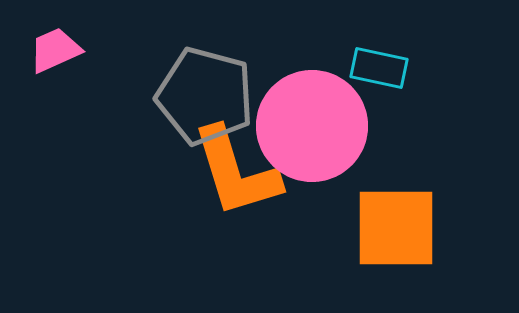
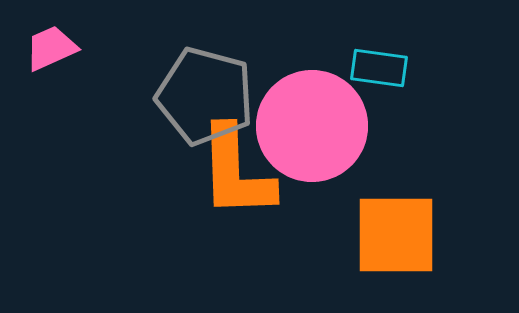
pink trapezoid: moved 4 px left, 2 px up
cyan rectangle: rotated 4 degrees counterclockwise
orange L-shape: rotated 15 degrees clockwise
orange square: moved 7 px down
